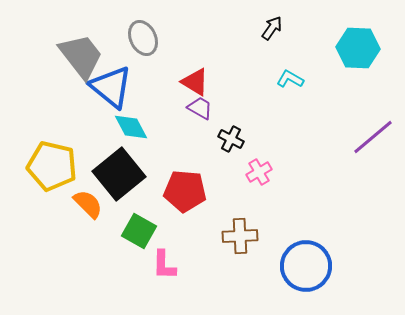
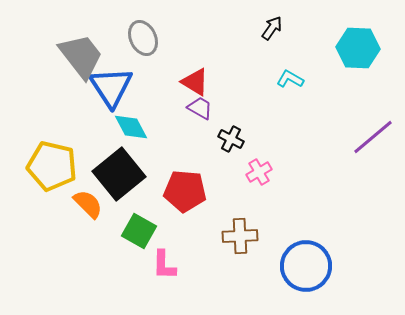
blue triangle: rotated 18 degrees clockwise
